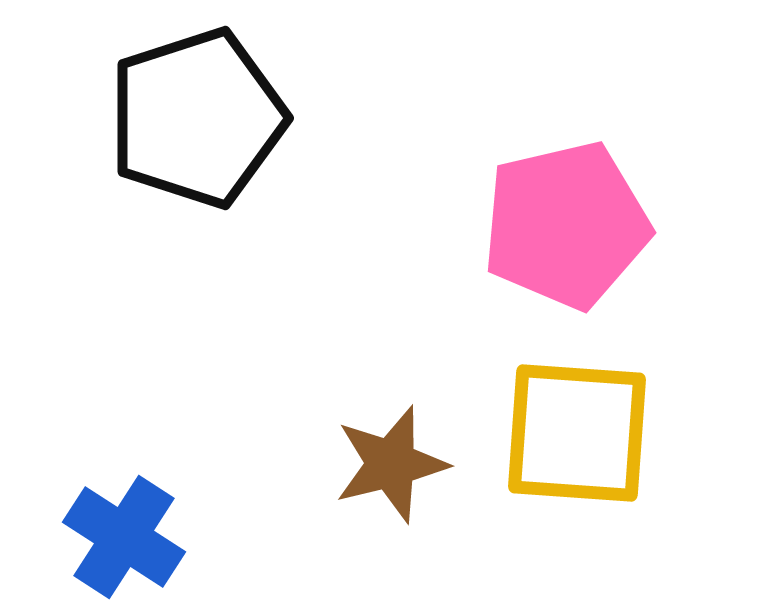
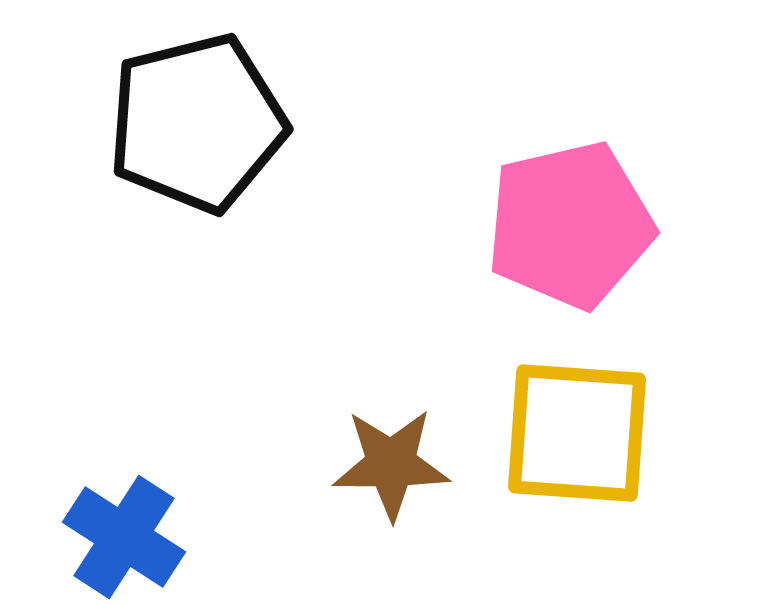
black pentagon: moved 5 px down; rotated 4 degrees clockwise
pink pentagon: moved 4 px right
brown star: rotated 14 degrees clockwise
